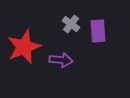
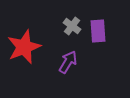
gray cross: moved 1 px right, 2 px down
purple arrow: moved 7 px right, 2 px down; rotated 65 degrees counterclockwise
